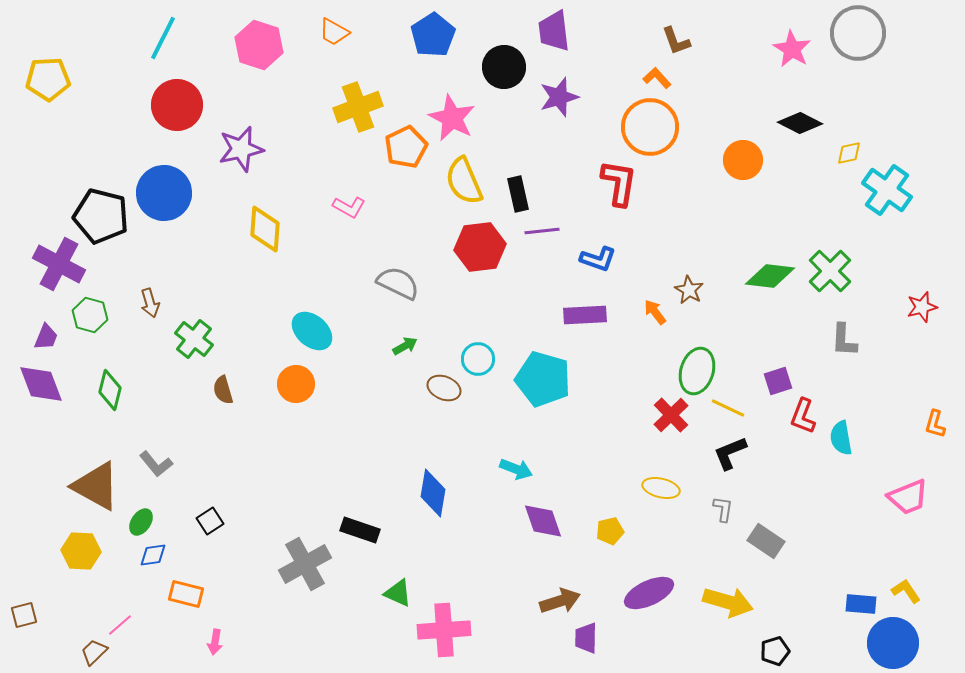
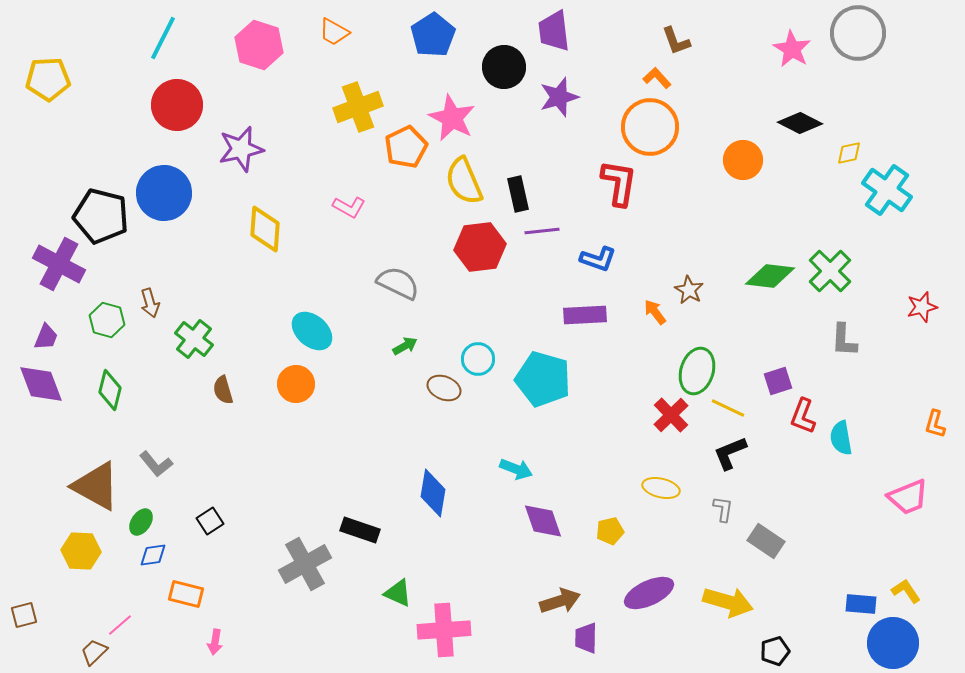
green hexagon at (90, 315): moved 17 px right, 5 px down
